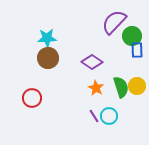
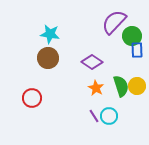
cyan star: moved 3 px right, 4 px up; rotated 12 degrees clockwise
green semicircle: moved 1 px up
